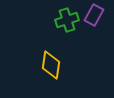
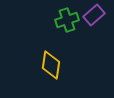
purple rectangle: rotated 20 degrees clockwise
